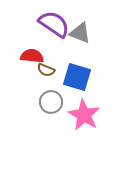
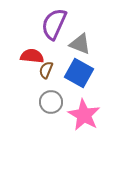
purple semicircle: rotated 100 degrees counterclockwise
gray triangle: moved 11 px down
brown semicircle: rotated 90 degrees clockwise
blue square: moved 2 px right, 4 px up; rotated 12 degrees clockwise
